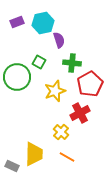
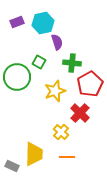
purple semicircle: moved 2 px left, 2 px down
red cross: rotated 18 degrees counterclockwise
orange line: rotated 28 degrees counterclockwise
